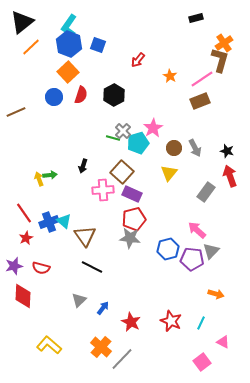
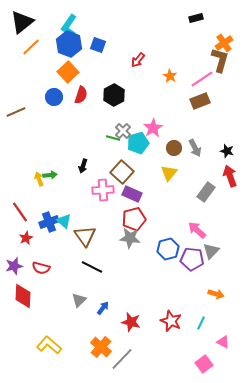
red line at (24, 213): moved 4 px left, 1 px up
red star at (131, 322): rotated 12 degrees counterclockwise
pink square at (202, 362): moved 2 px right, 2 px down
